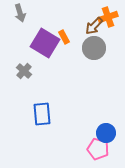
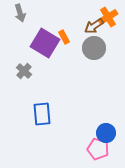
orange cross: rotated 12 degrees counterclockwise
brown arrow: rotated 12 degrees clockwise
